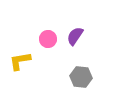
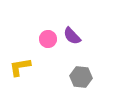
purple semicircle: moved 3 px left; rotated 78 degrees counterclockwise
yellow L-shape: moved 6 px down
